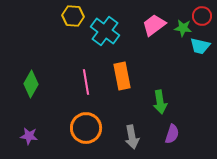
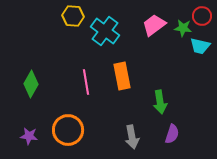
orange circle: moved 18 px left, 2 px down
